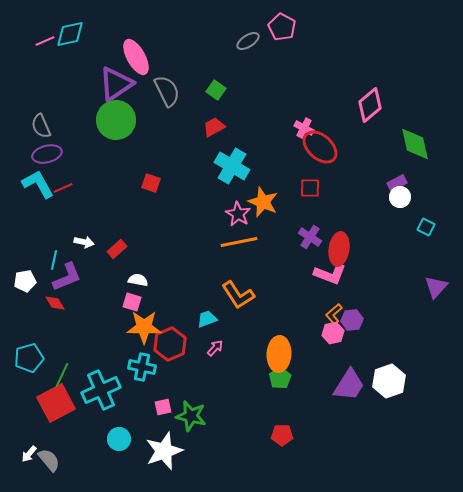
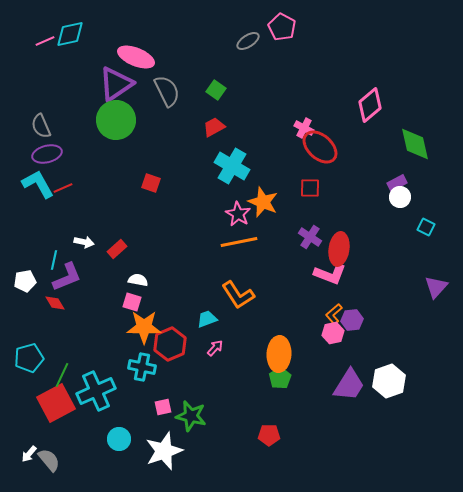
pink ellipse at (136, 57): rotated 39 degrees counterclockwise
cyan cross at (101, 390): moved 5 px left, 1 px down
red pentagon at (282, 435): moved 13 px left
